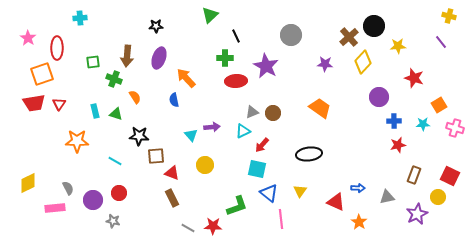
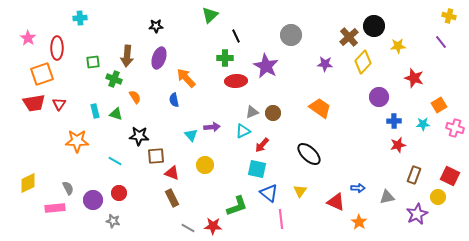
black ellipse at (309, 154): rotated 50 degrees clockwise
